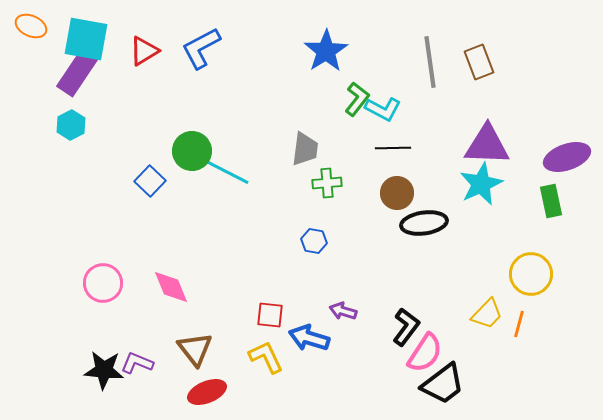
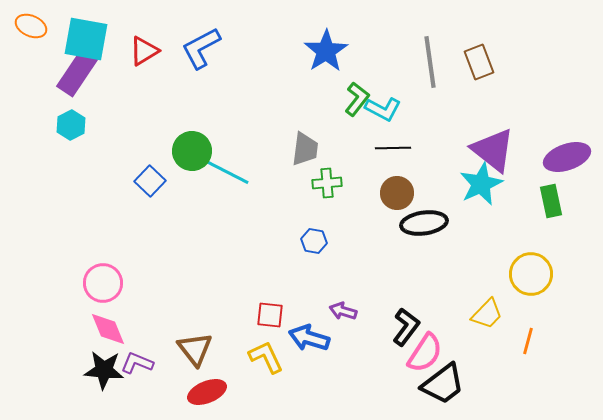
purple triangle: moved 6 px right, 5 px down; rotated 36 degrees clockwise
pink diamond: moved 63 px left, 42 px down
orange line: moved 9 px right, 17 px down
